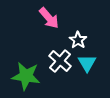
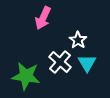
pink arrow: moved 6 px left; rotated 65 degrees clockwise
white cross: moved 1 px down
